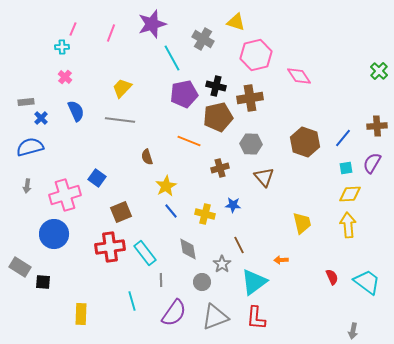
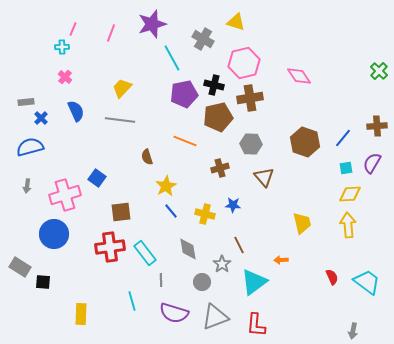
pink hexagon at (256, 55): moved 12 px left, 8 px down
black cross at (216, 86): moved 2 px left, 1 px up
orange line at (189, 141): moved 4 px left
brown square at (121, 212): rotated 15 degrees clockwise
purple semicircle at (174, 313): rotated 72 degrees clockwise
red L-shape at (256, 318): moved 7 px down
